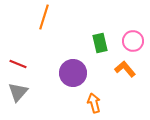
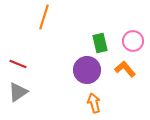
purple circle: moved 14 px right, 3 px up
gray triangle: rotated 15 degrees clockwise
